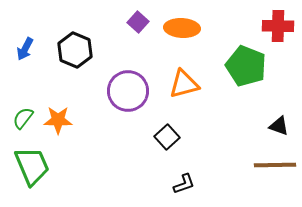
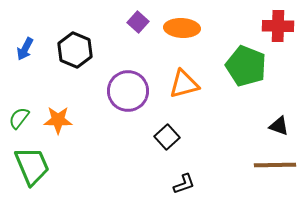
green semicircle: moved 4 px left
